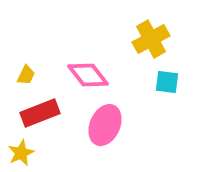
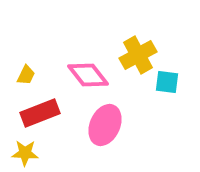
yellow cross: moved 13 px left, 16 px down
yellow star: moved 4 px right; rotated 28 degrees clockwise
